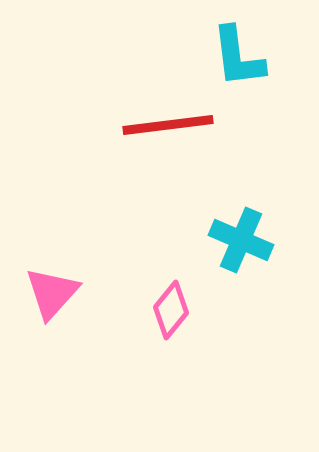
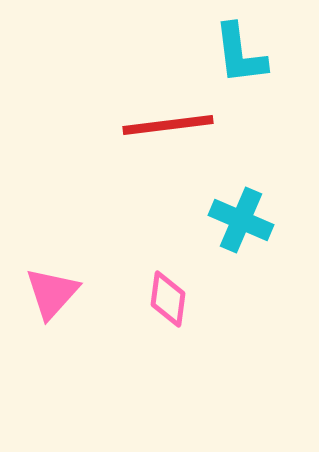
cyan L-shape: moved 2 px right, 3 px up
cyan cross: moved 20 px up
pink diamond: moved 3 px left, 11 px up; rotated 32 degrees counterclockwise
